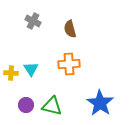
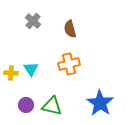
gray cross: rotated 14 degrees clockwise
orange cross: rotated 10 degrees counterclockwise
